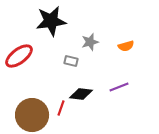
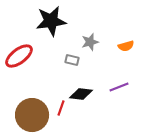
gray rectangle: moved 1 px right, 1 px up
